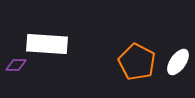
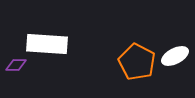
white ellipse: moved 3 px left, 6 px up; rotated 28 degrees clockwise
